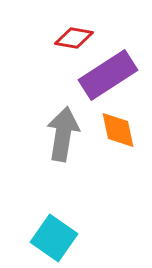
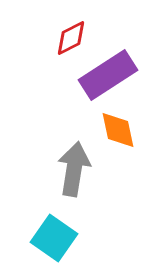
red diamond: moved 3 px left; rotated 36 degrees counterclockwise
gray arrow: moved 11 px right, 35 px down
